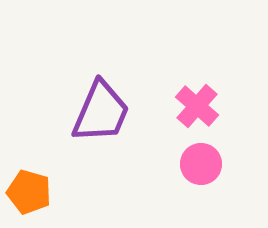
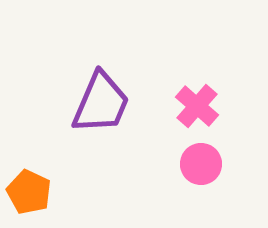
purple trapezoid: moved 9 px up
orange pentagon: rotated 9 degrees clockwise
